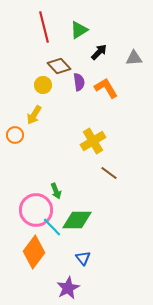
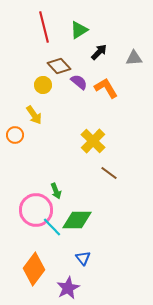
purple semicircle: rotated 42 degrees counterclockwise
yellow arrow: rotated 66 degrees counterclockwise
yellow cross: rotated 15 degrees counterclockwise
orange diamond: moved 17 px down
